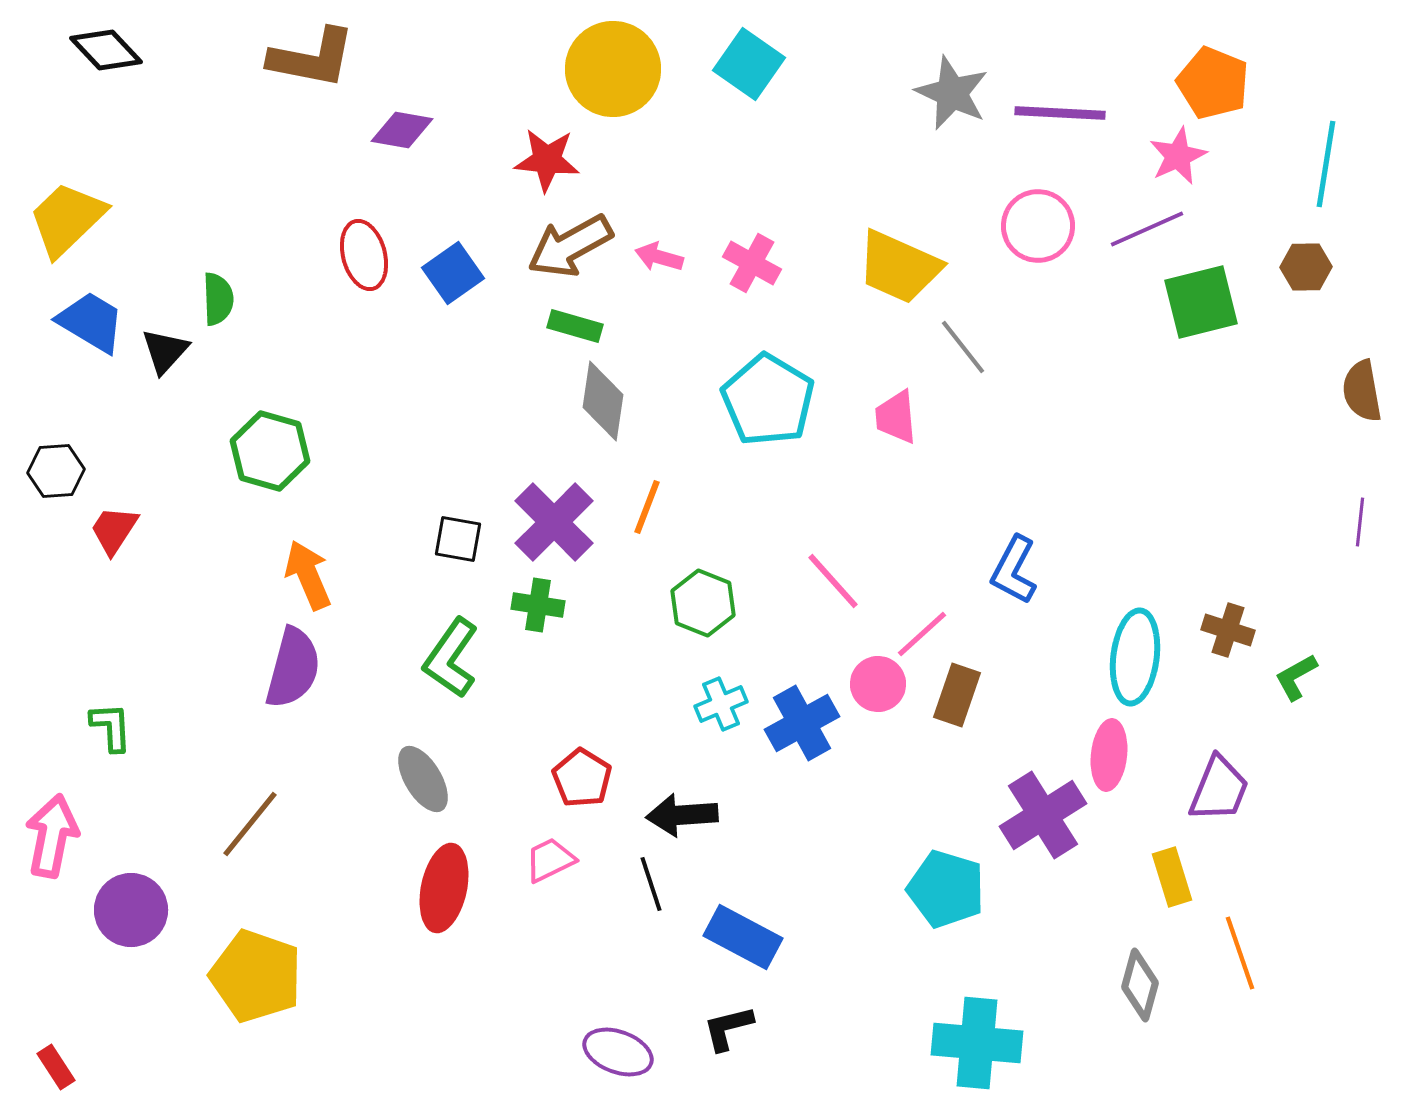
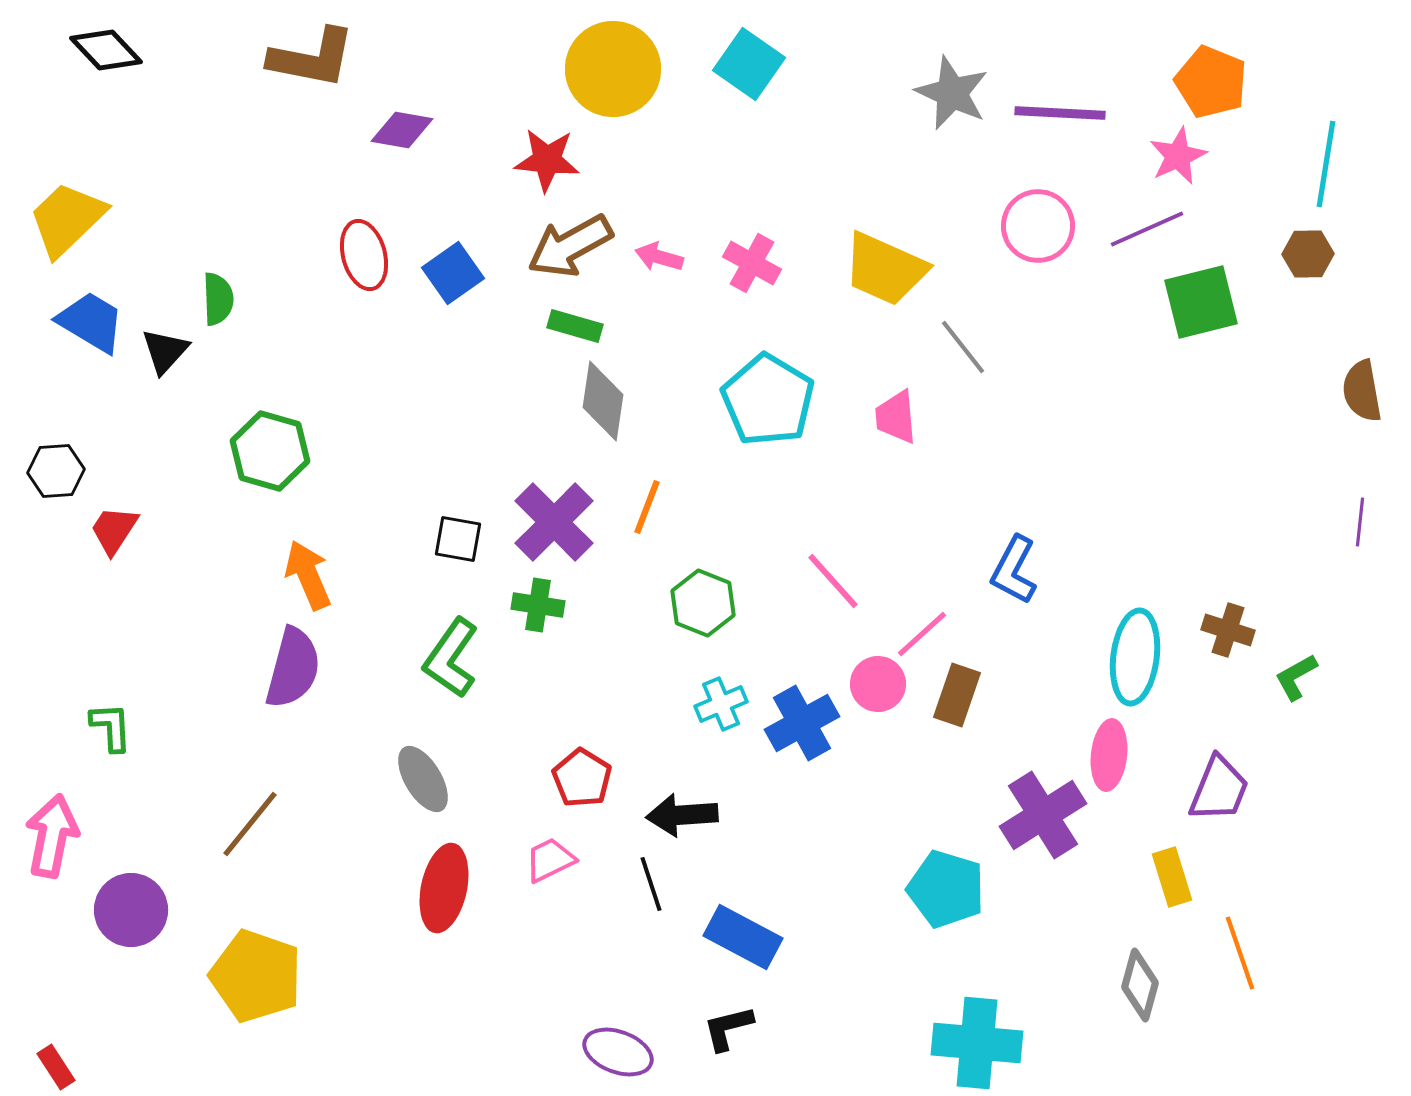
orange pentagon at (1213, 83): moved 2 px left, 1 px up
yellow trapezoid at (899, 267): moved 14 px left, 2 px down
brown hexagon at (1306, 267): moved 2 px right, 13 px up
